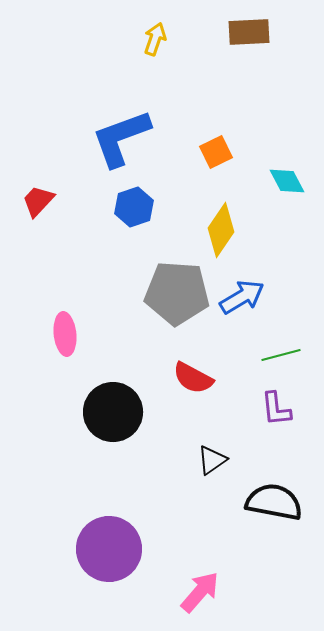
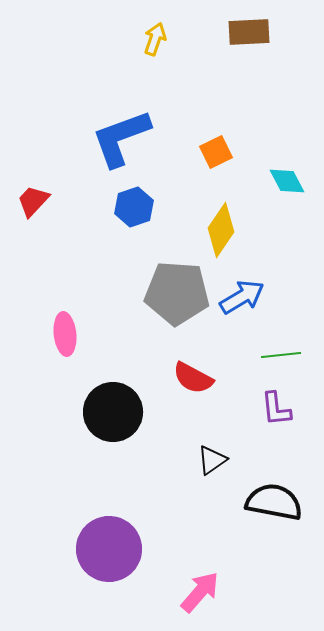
red trapezoid: moved 5 px left
green line: rotated 9 degrees clockwise
